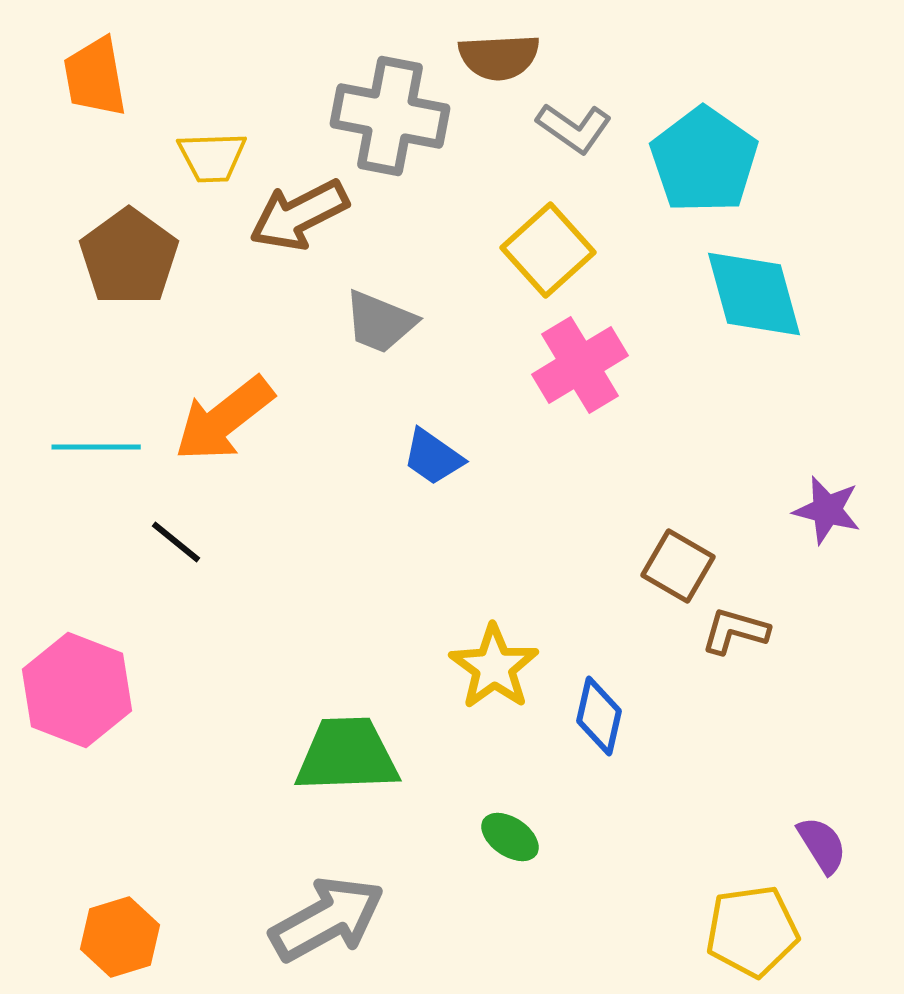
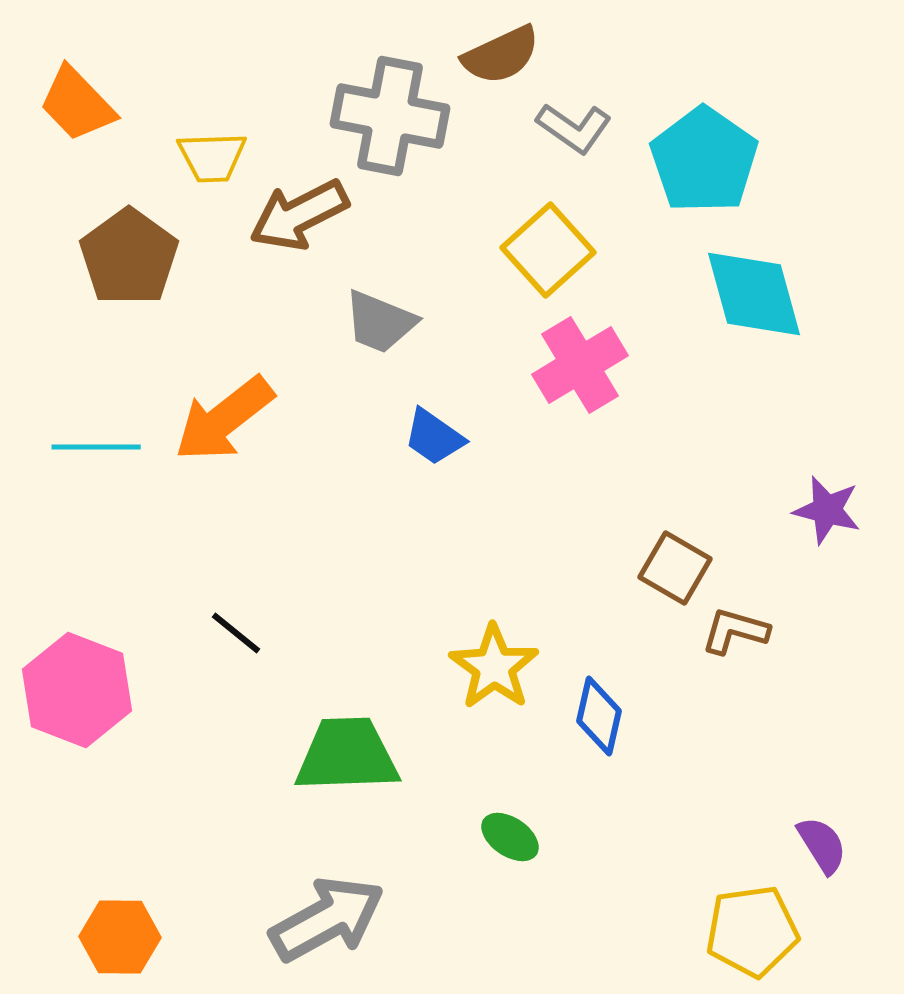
brown semicircle: moved 2 px right, 2 px up; rotated 22 degrees counterclockwise
orange trapezoid: moved 18 px left, 27 px down; rotated 34 degrees counterclockwise
blue trapezoid: moved 1 px right, 20 px up
black line: moved 60 px right, 91 px down
brown square: moved 3 px left, 2 px down
orange hexagon: rotated 18 degrees clockwise
